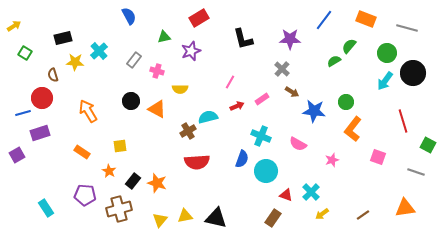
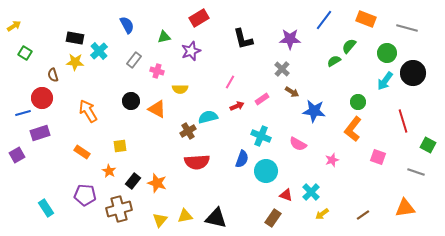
blue semicircle at (129, 16): moved 2 px left, 9 px down
black rectangle at (63, 38): moved 12 px right; rotated 24 degrees clockwise
green circle at (346, 102): moved 12 px right
